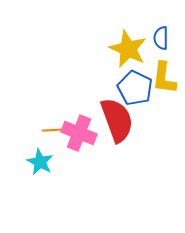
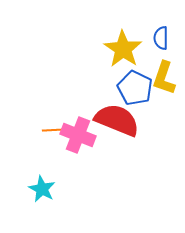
yellow star: moved 5 px left; rotated 9 degrees clockwise
yellow L-shape: rotated 12 degrees clockwise
red semicircle: rotated 48 degrees counterclockwise
pink cross: moved 1 px left, 2 px down
cyan star: moved 2 px right, 27 px down
